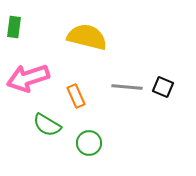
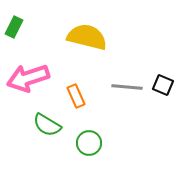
green rectangle: rotated 20 degrees clockwise
black square: moved 2 px up
